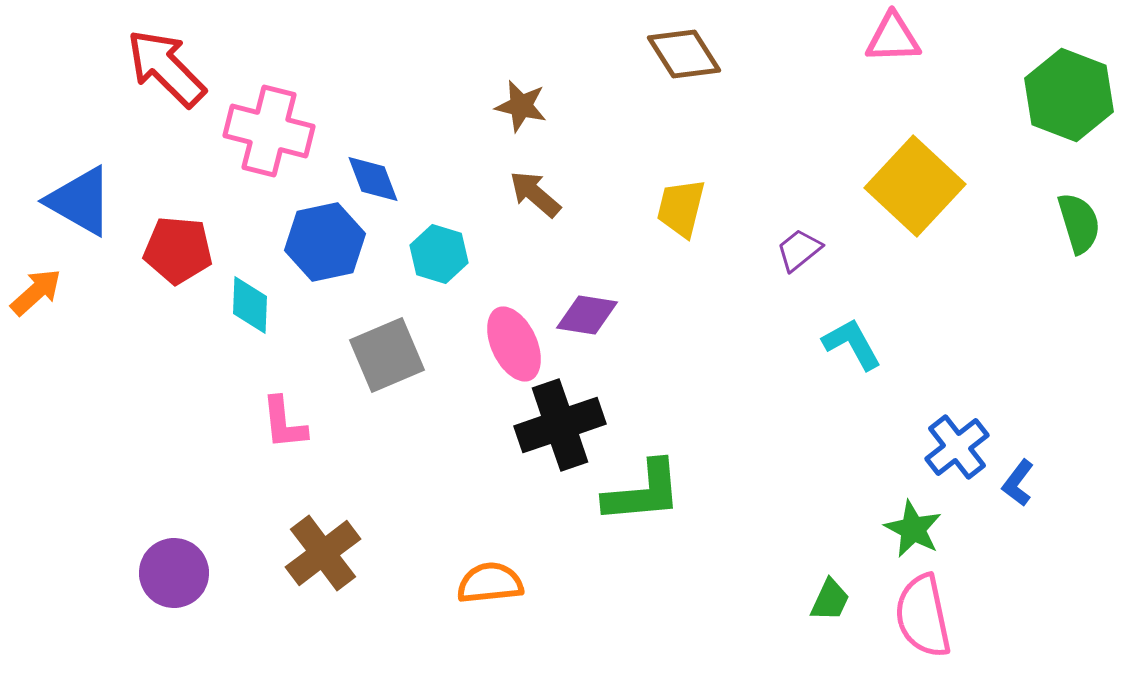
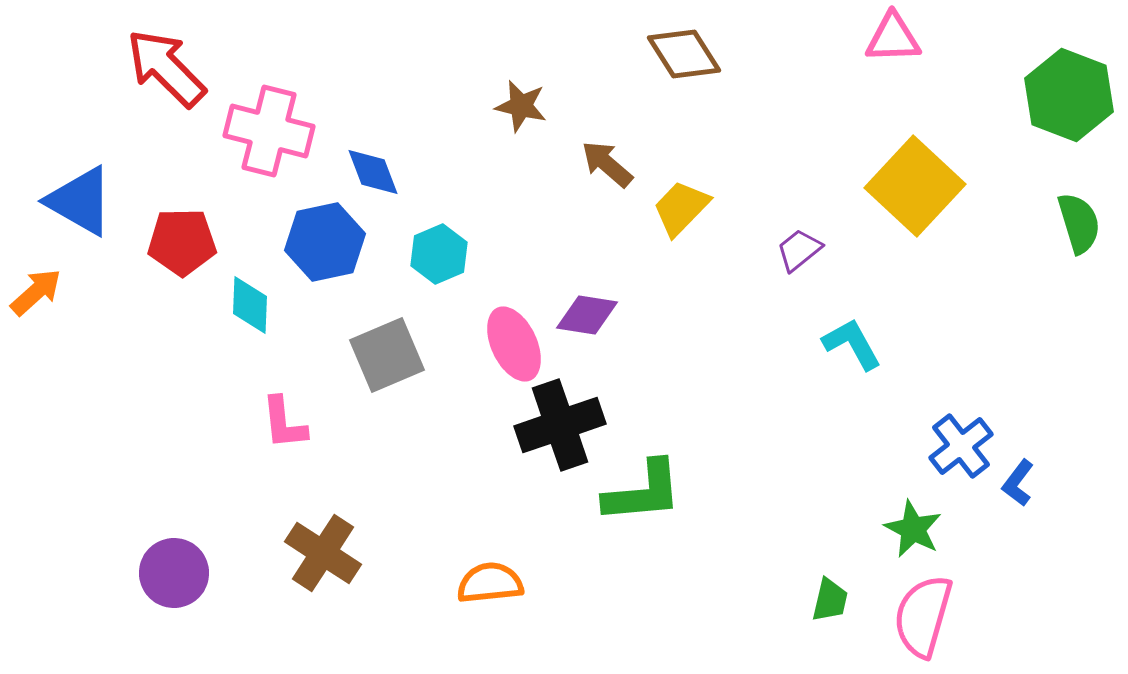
blue diamond: moved 7 px up
brown arrow: moved 72 px right, 30 px up
yellow trapezoid: rotated 30 degrees clockwise
red pentagon: moved 4 px right, 8 px up; rotated 6 degrees counterclockwise
cyan hexagon: rotated 20 degrees clockwise
blue cross: moved 4 px right, 1 px up
brown cross: rotated 20 degrees counterclockwise
green trapezoid: rotated 12 degrees counterclockwise
pink semicircle: rotated 28 degrees clockwise
